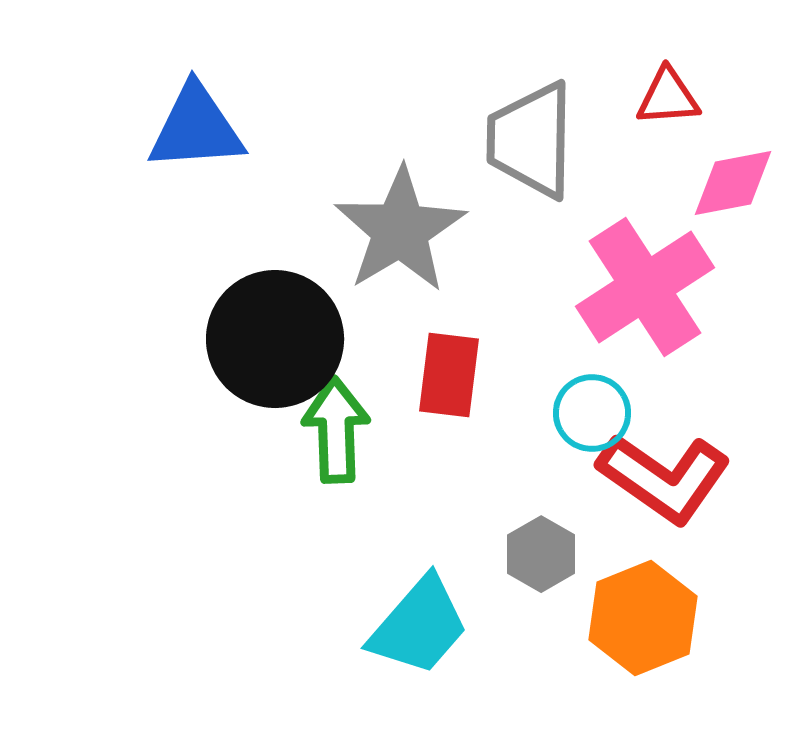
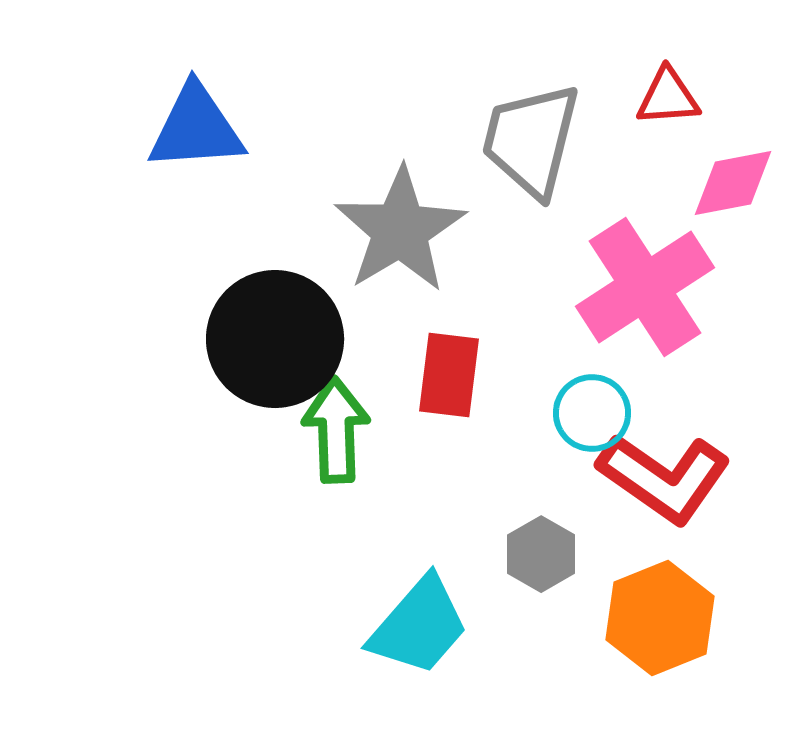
gray trapezoid: rotated 13 degrees clockwise
orange hexagon: moved 17 px right
